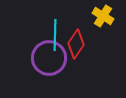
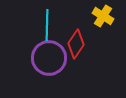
cyan line: moved 8 px left, 10 px up
